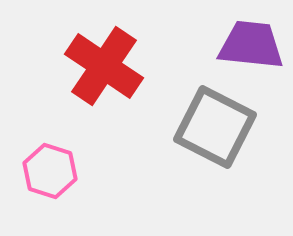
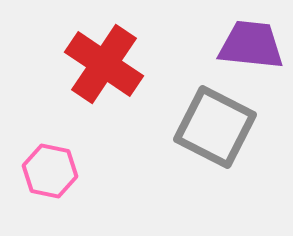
red cross: moved 2 px up
pink hexagon: rotated 6 degrees counterclockwise
